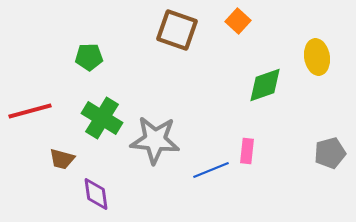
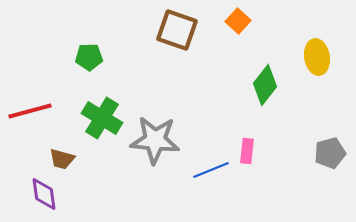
green diamond: rotated 33 degrees counterclockwise
purple diamond: moved 52 px left
